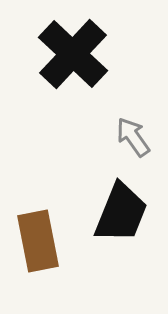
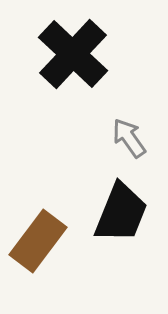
gray arrow: moved 4 px left, 1 px down
brown rectangle: rotated 48 degrees clockwise
